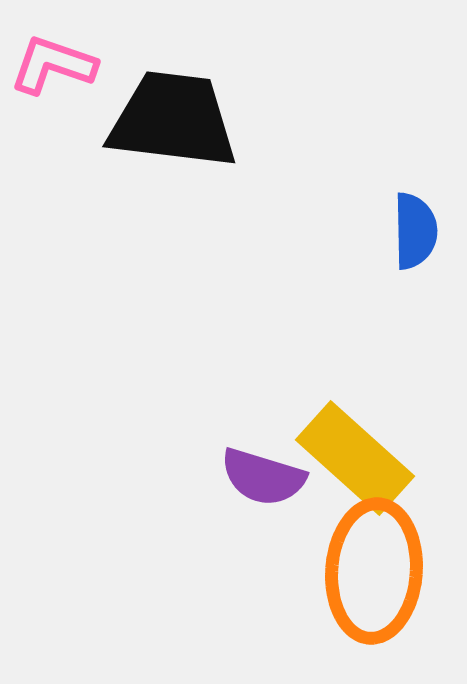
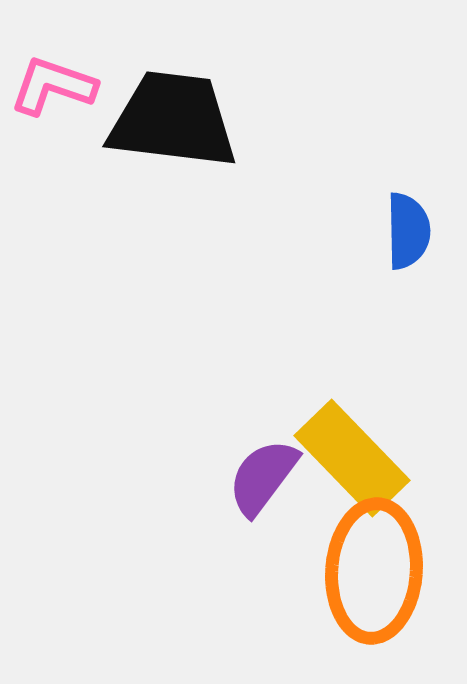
pink L-shape: moved 21 px down
blue semicircle: moved 7 px left
yellow rectangle: moved 3 px left; rotated 4 degrees clockwise
purple semicircle: rotated 110 degrees clockwise
